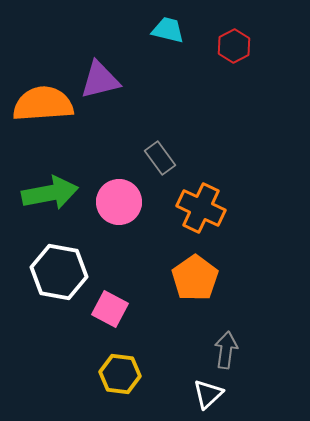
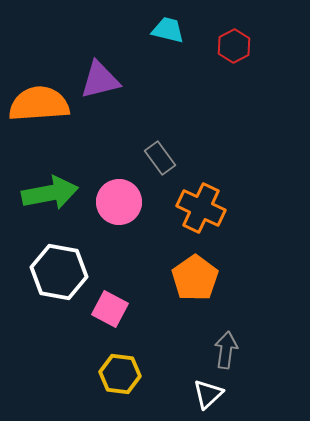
orange semicircle: moved 4 px left
